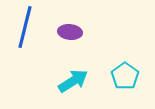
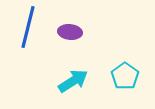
blue line: moved 3 px right
